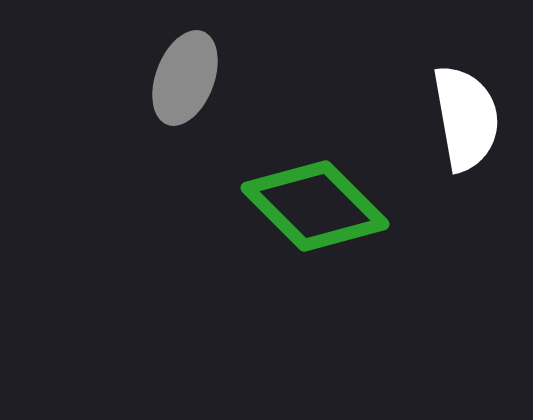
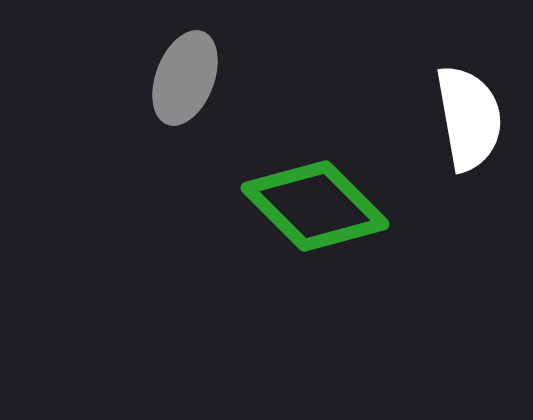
white semicircle: moved 3 px right
